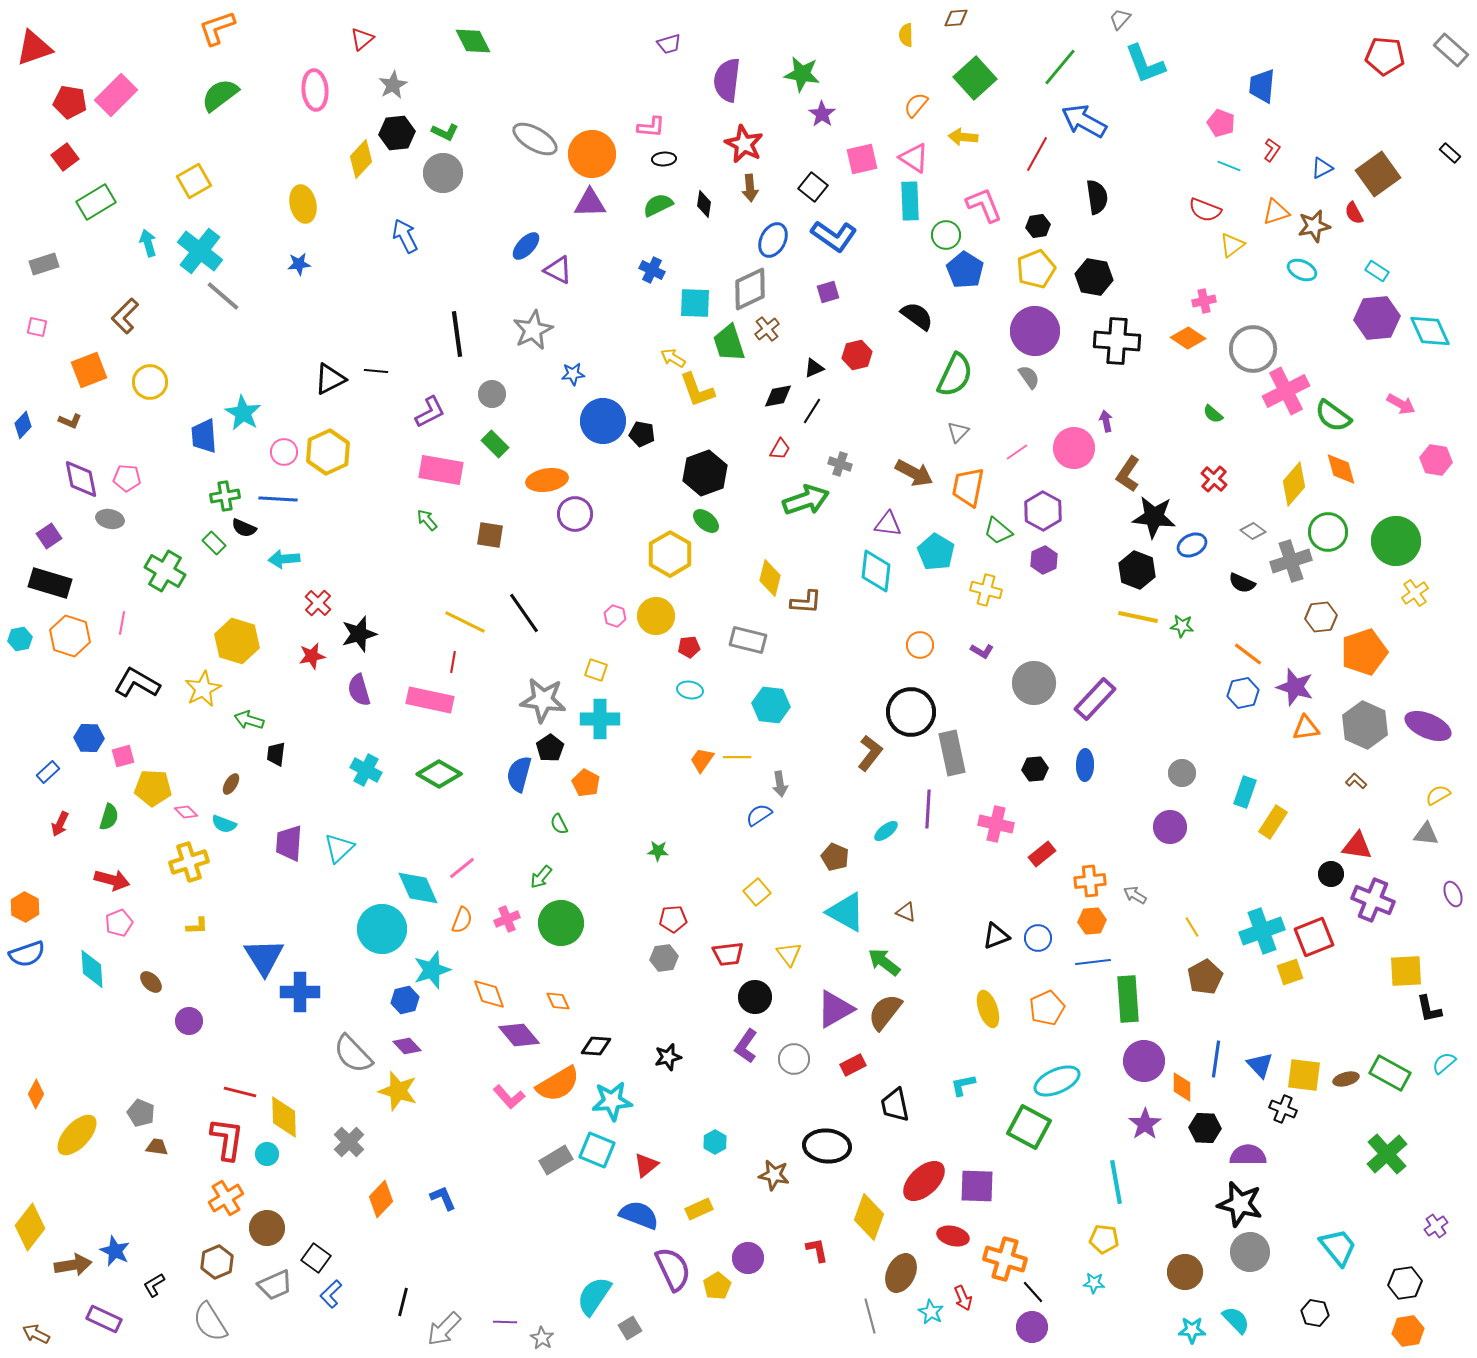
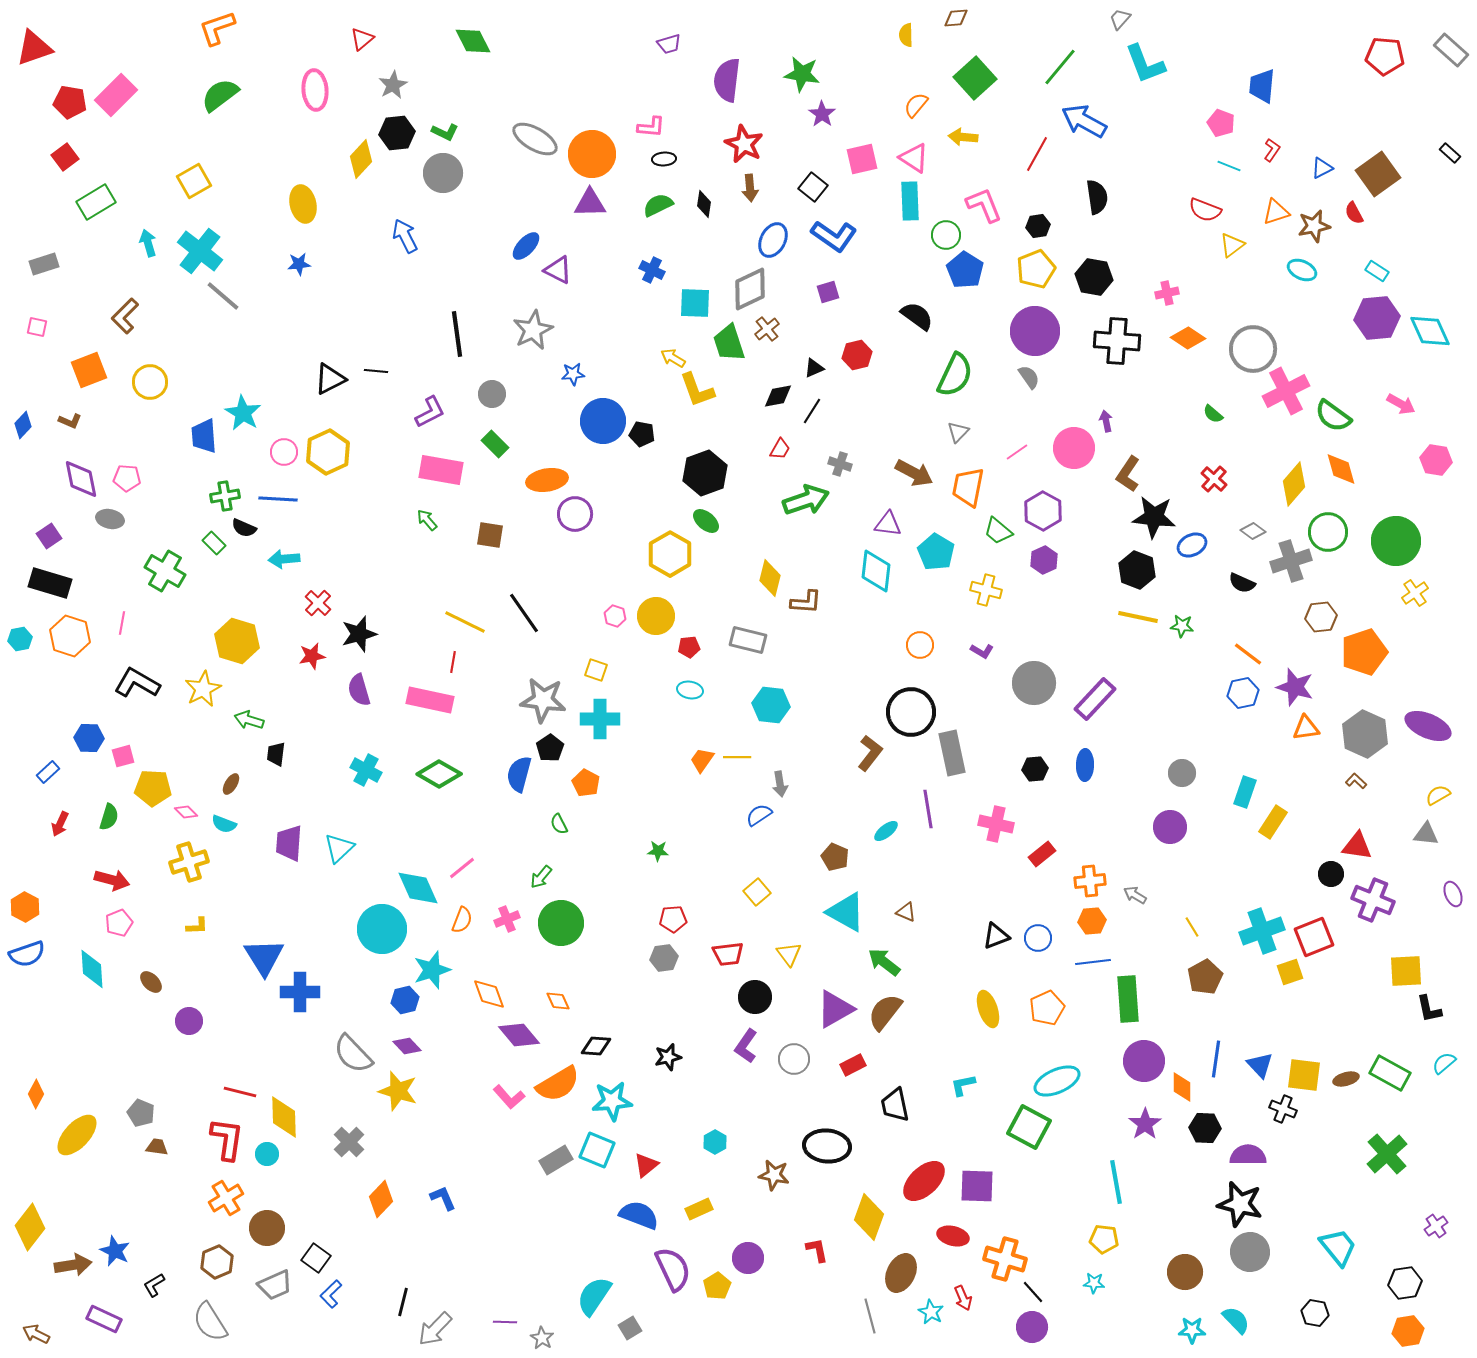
pink cross at (1204, 301): moved 37 px left, 8 px up
gray hexagon at (1365, 725): moved 9 px down
purple line at (928, 809): rotated 12 degrees counterclockwise
gray arrow at (444, 1329): moved 9 px left
